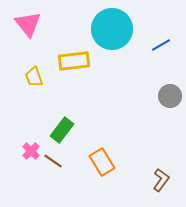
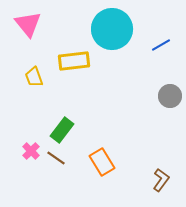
brown line: moved 3 px right, 3 px up
